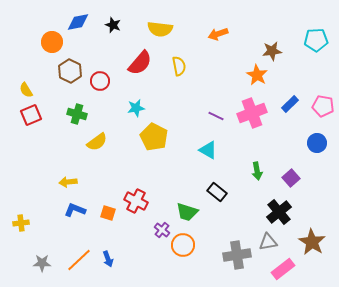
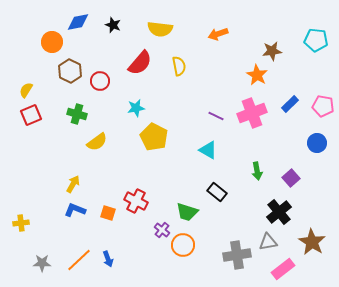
cyan pentagon at (316, 40): rotated 10 degrees clockwise
yellow semicircle at (26, 90): rotated 63 degrees clockwise
yellow arrow at (68, 182): moved 5 px right, 2 px down; rotated 126 degrees clockwise
